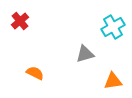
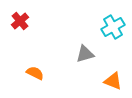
orange triangle: rotated 30 degrees clockwise
